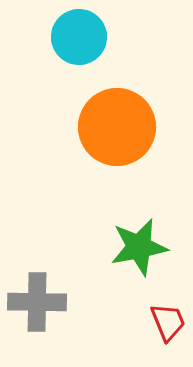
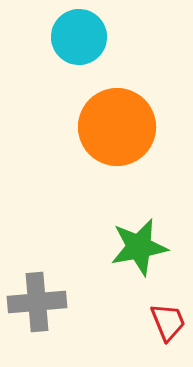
gray cross: rotated 6 degrees counterclockwise
